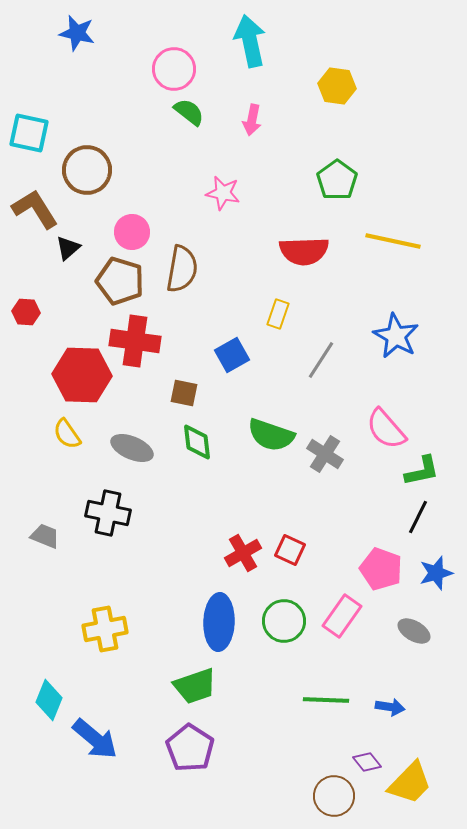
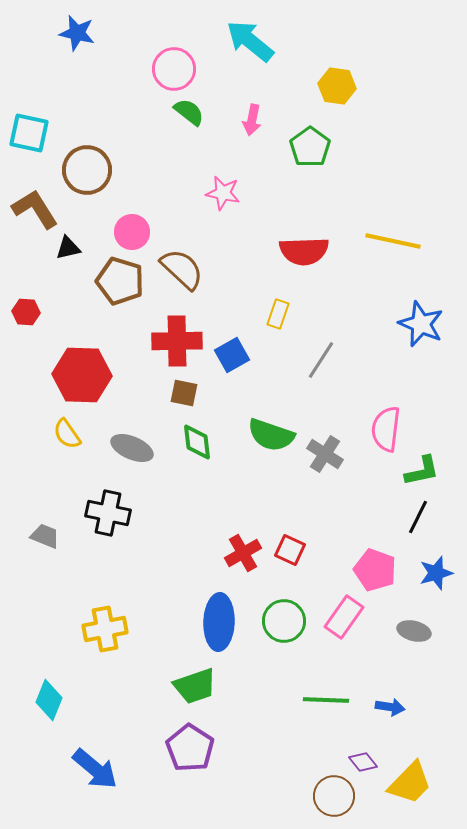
cyan arrow at (250, 41): rotated 39 degrees counterclockwise
green pentagon at (337, 180): moved 27 px left, 33 px up
black triangle at (68, 248): rotated 28 degrees clockwise
brown semicircle at (182, 269): rotated 57 degrees counterclockwise
blue star at (396, 336): moved 25 px right, 12 px up; rotated 6 degrees counterclockwise
red cross at (135, 341): moved 42 px right; rotated 9 degrees counterclockwise
pink semicircle at (386, 429): rotated 48 degrees clockwise
pink pentagon at (381, 569): moved 6 px left, 1 px down
pink rectangle at (342, 616): moved 2 px right, 1 px down
gray ellipse at (414, 631): rotated 16 degrees counterclockwise
blue arrow at (95, 739): moved 30 px down
purple diamond at (367, 762): moved 4 px left
